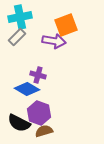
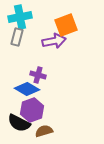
gray rectangle: rotated 30 degrees counterclockwise
purple arrow: rotated 20 degrees counterclockwise
purple hexagon: moved 7 px left, 3 px up; rotated 20 degrees clockwise
